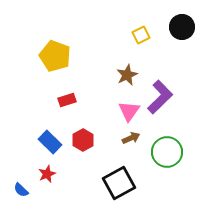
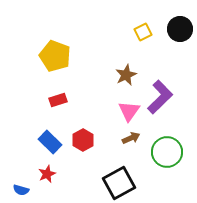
black circle: moved 2 px left, 2 px down
yellow square: moved 2 px right, 3 px up
brown star: moved 1 px left
red rectangle: moved 9 px left
blue semicircle: rotated 28 degrees counterclockwise
